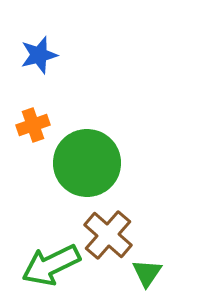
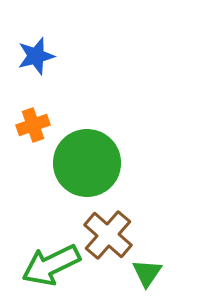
blue star: moved 3 px left, 1 px down
